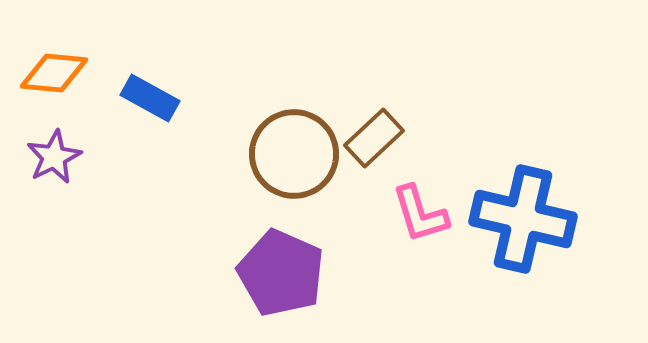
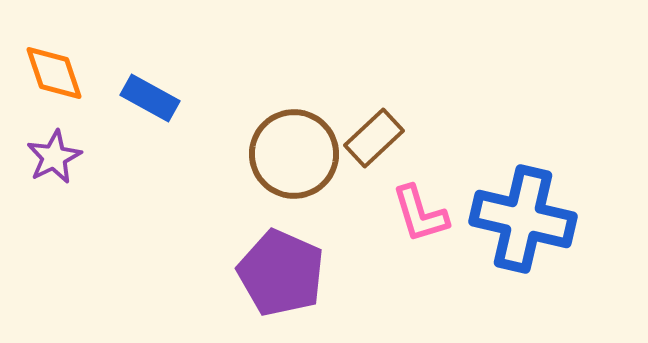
orange diamond: rotated 66 degrees clockwise
